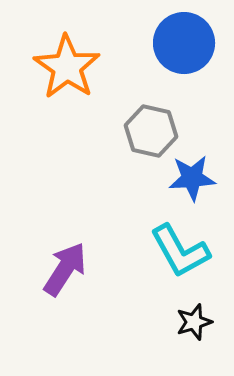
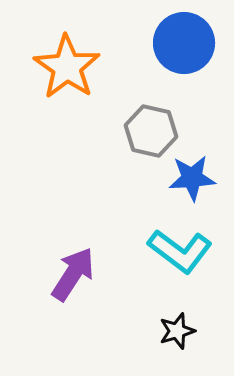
cyan L-shape: rotated 24 degrees counterclockwise
purple arrow: moved 8 px right, 5 px down
black star: moved 17 px left, 9 px down
